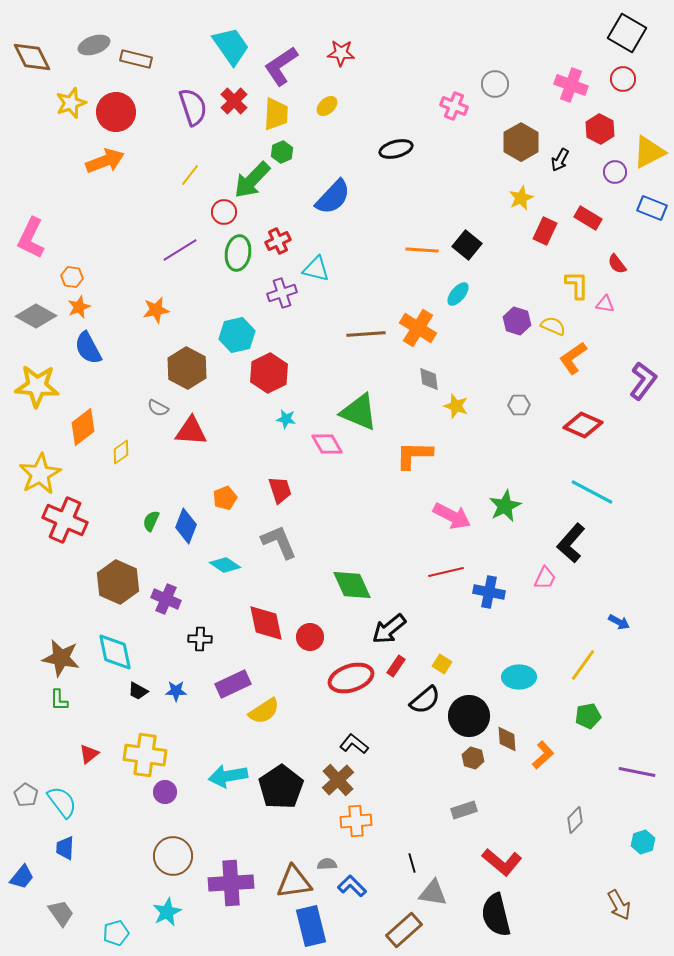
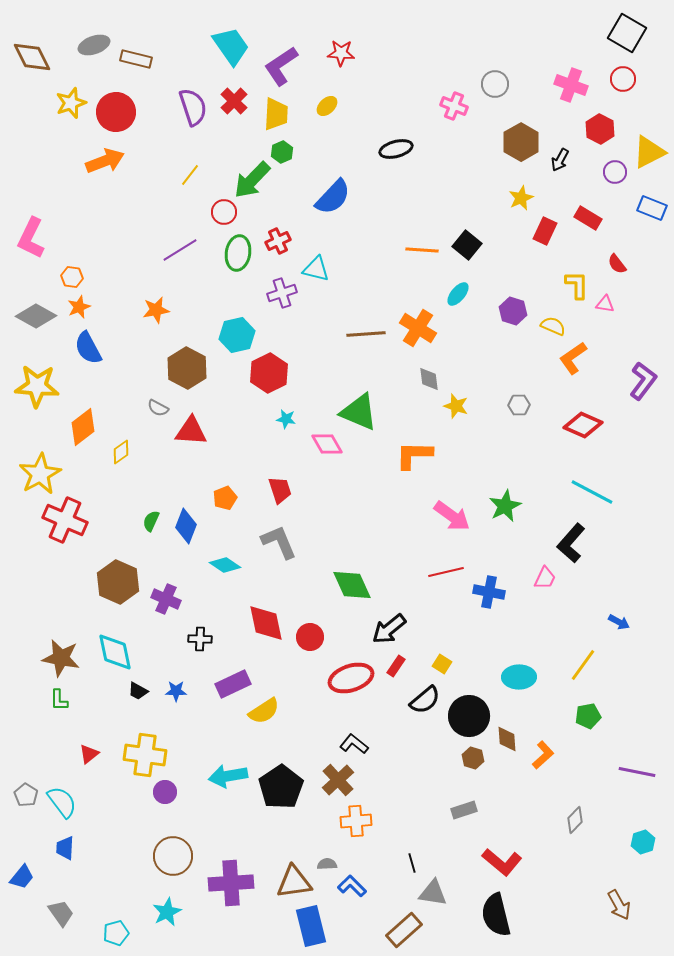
purple hexagon at (517, 321): moved 4 px left, 10 px up
pink arrow at (452, 516): rotated 9 degrees clockwise
